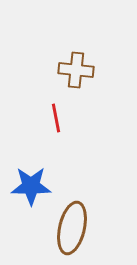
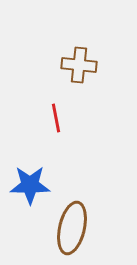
brown cross: moved 3 px right, 5 px up
blue star: moved 1 px left, 1 px up
